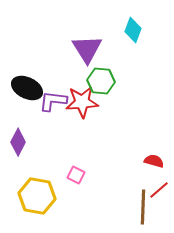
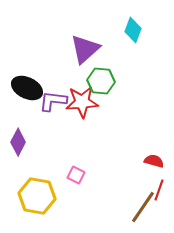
purple triangle: moved 2 px left; rotated 20 degrees clockwise
red line: rotated 30 degrees counterclockwise
brown line: rotated 32 degrees clockwise
